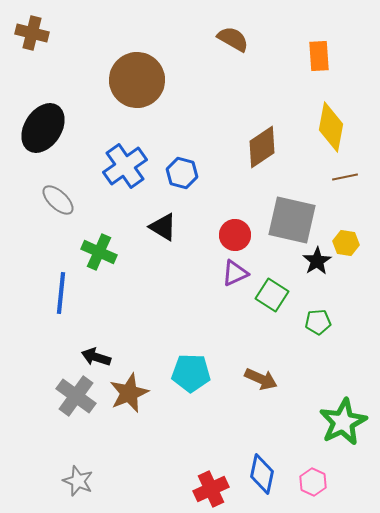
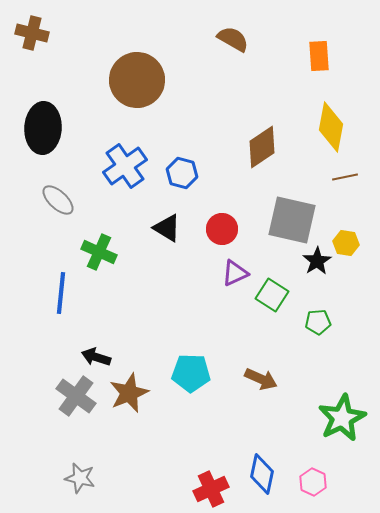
black ellipse: rotated 30 degrees counterclockwise
black triangle: moved 4 px right, 1 px down
red circle: moved 13 px left, 6 px up
green star: moved 1 px left, 4 px up
gray star: moved 2 px right, 3 px up; rotated 8 degrees counterclockwise
